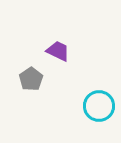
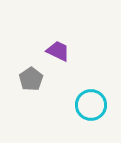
cyan circle: moved 8 px left, 1 px up
